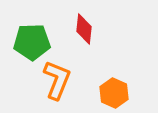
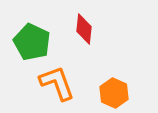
green pentagon: rotated 27 degrees clockwise
orange L-shape: moved 3 px down; rotated 42 degrees counterclockwise
